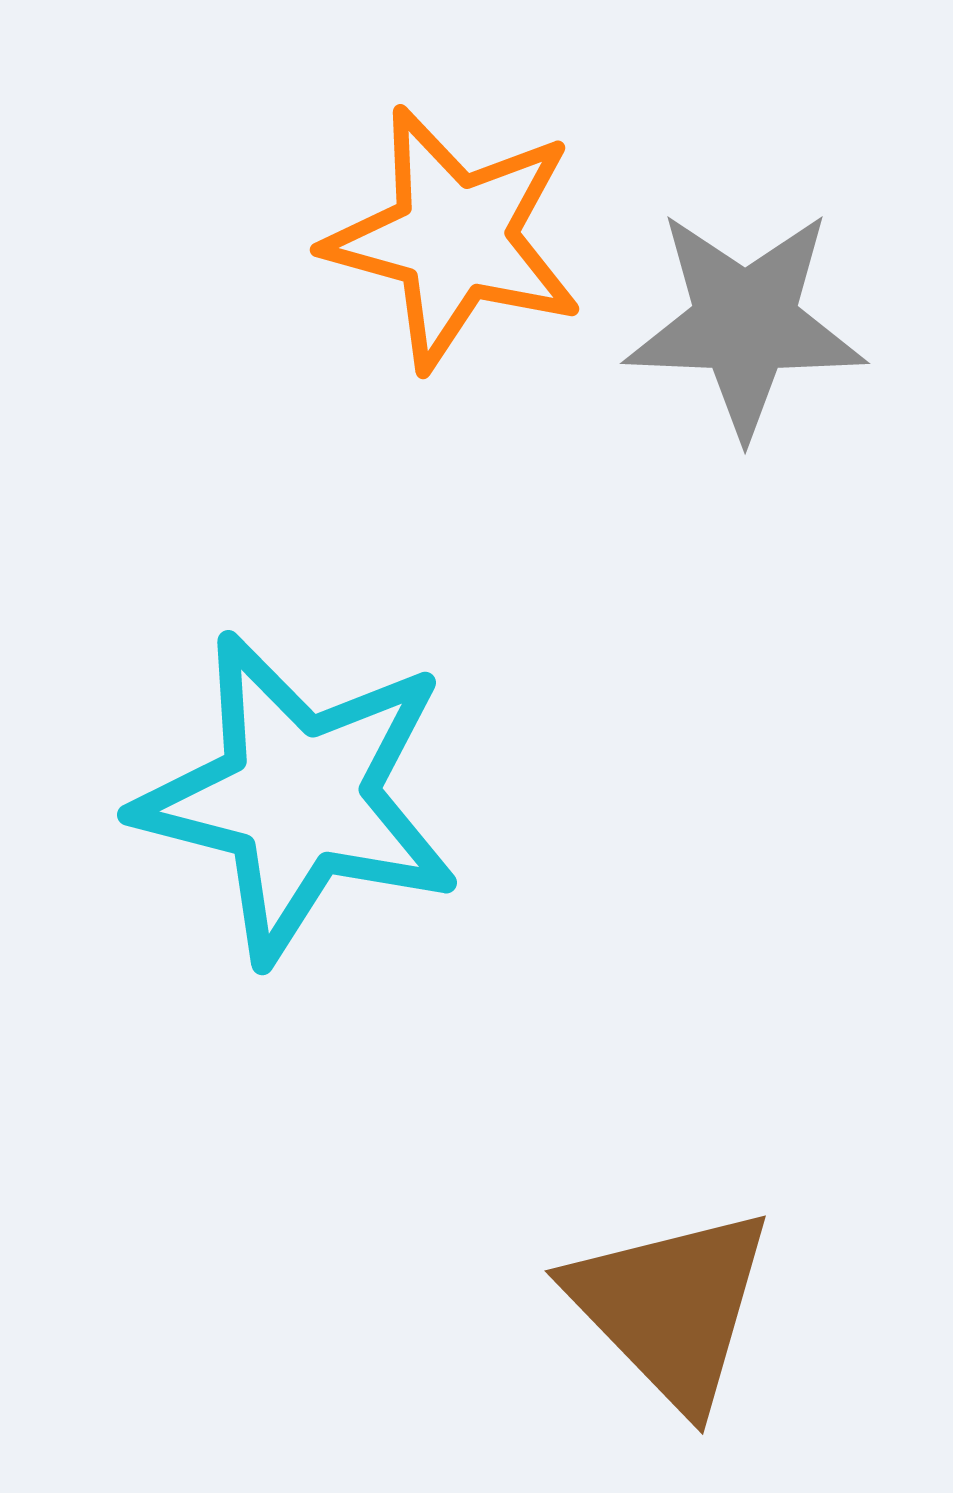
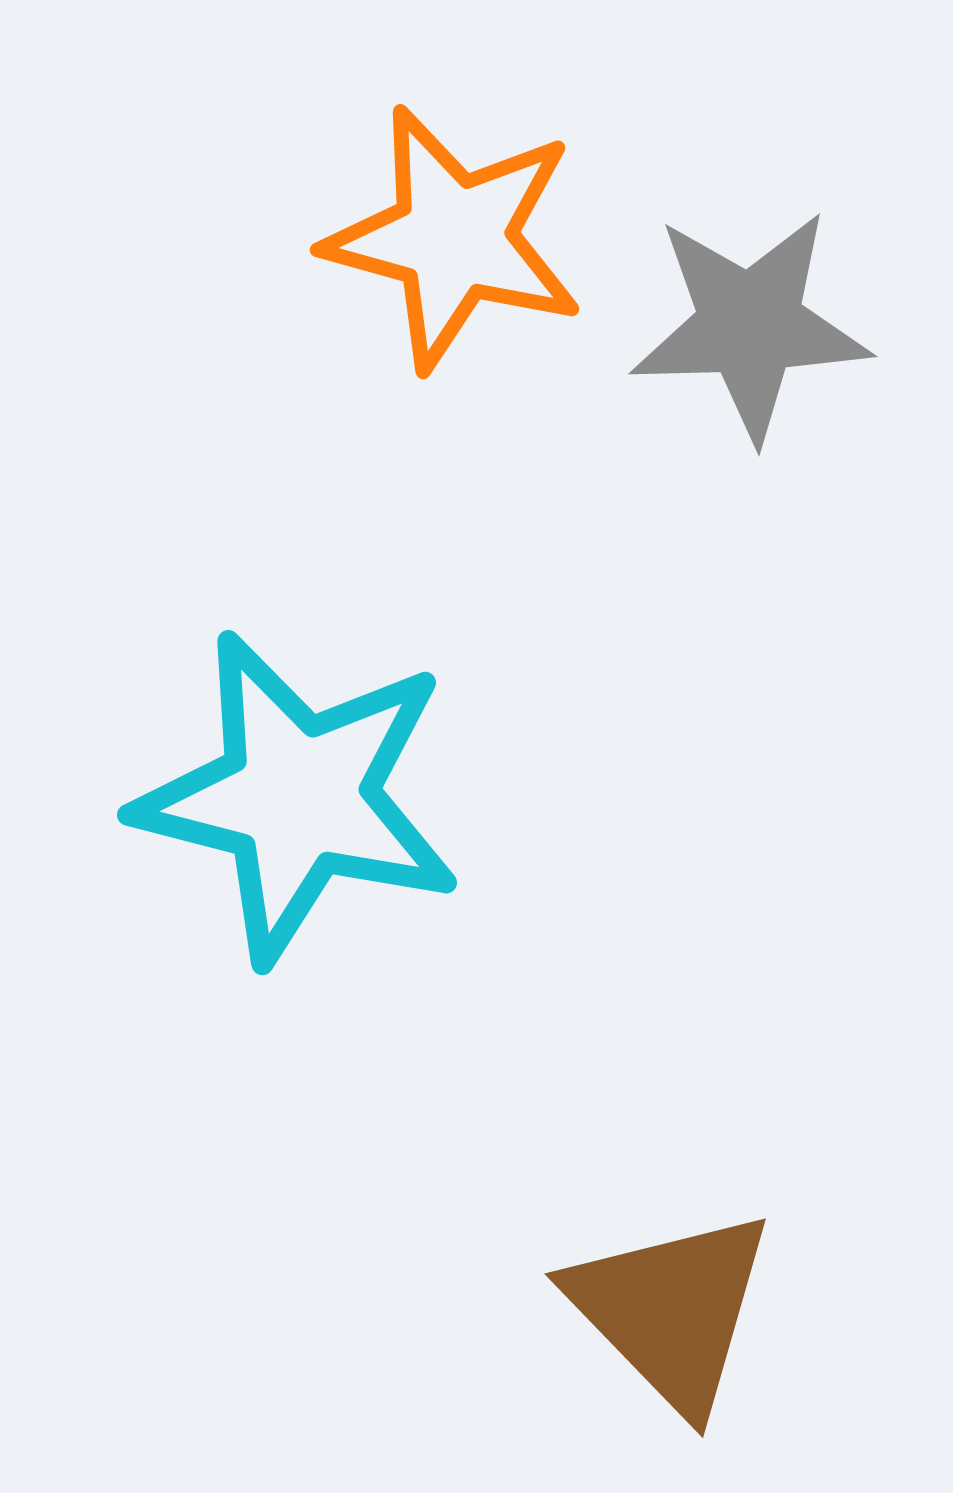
gray star: moved 5 px right, 2 px down; rotated 4 degrees counterclockwise
brown triangle: moved 3 px down
